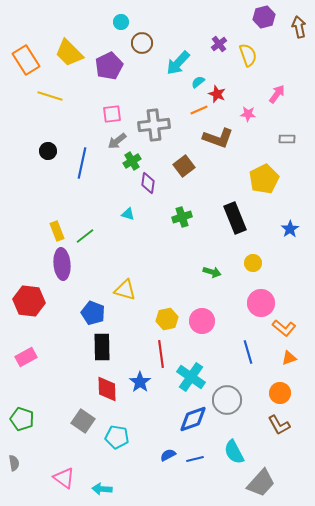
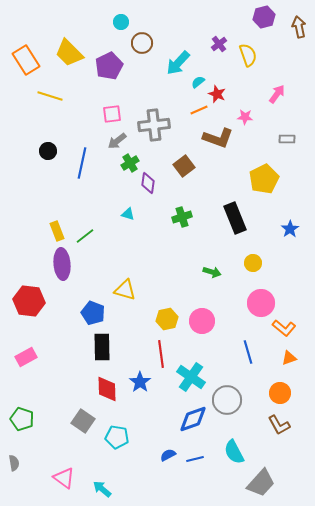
pink star at (248, 114): moved 3 px left, 3 px down
green cross at (132, 161): moved 2 px left, 2 px down
cyan arrow at (102, 489): rotated 36 degrees clockwise
